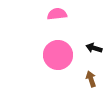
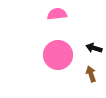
brown arrow: moved 5 px up
